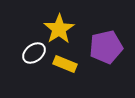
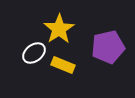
purple pentagon: moved 2 px right
yellow rectangle: moved 2 px left, 1 px down
